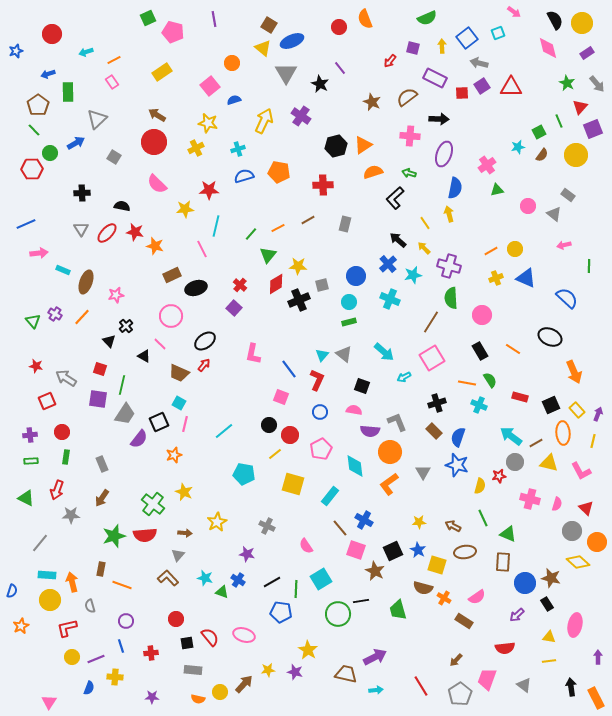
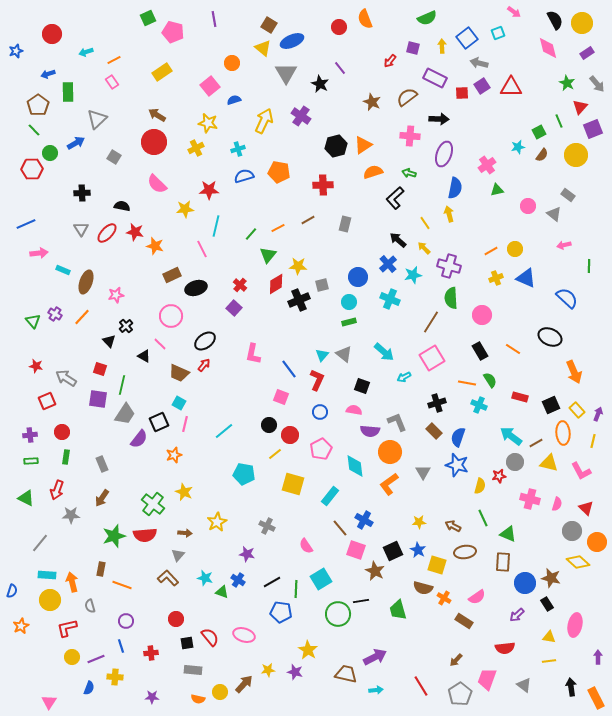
blue circle at (356, 276): moved 2 px right, 1 px down
